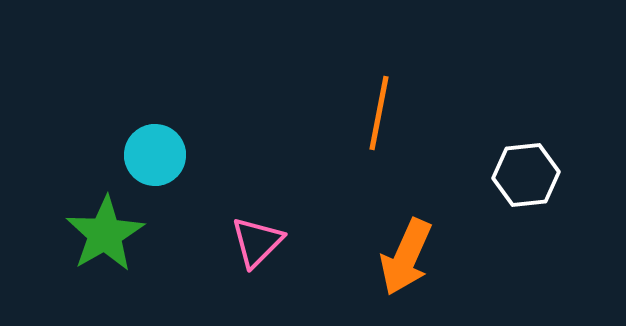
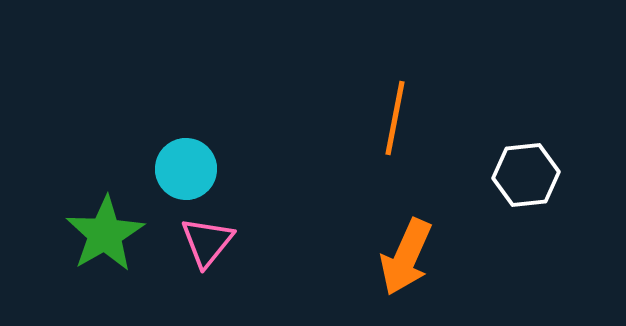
orange line: moved 16 px right, 5 px down
cyan circle: moved 31 px right, 14 px down
pink triangle: moved 50 px left; rotated 6 degrees counterclockwise
